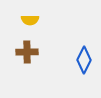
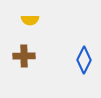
brown cross: moved 3 px left, 4 px down
